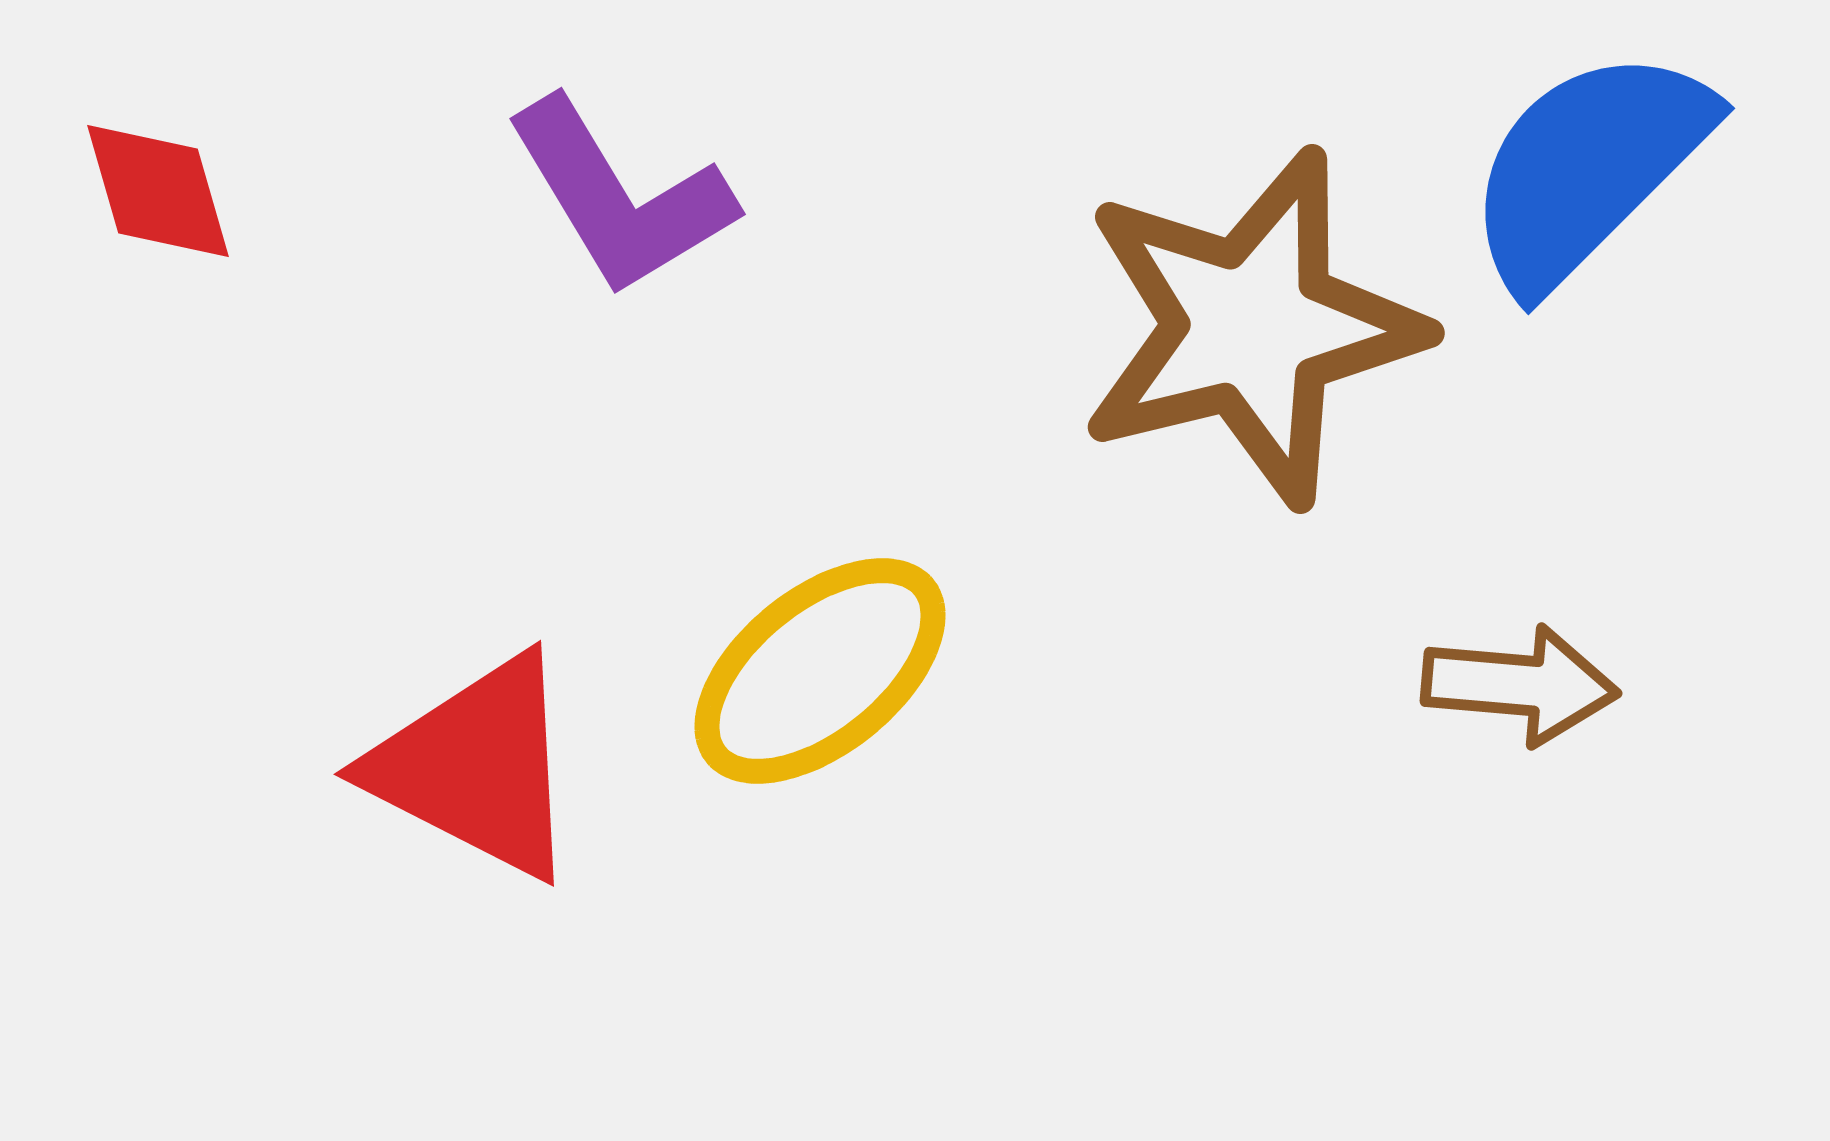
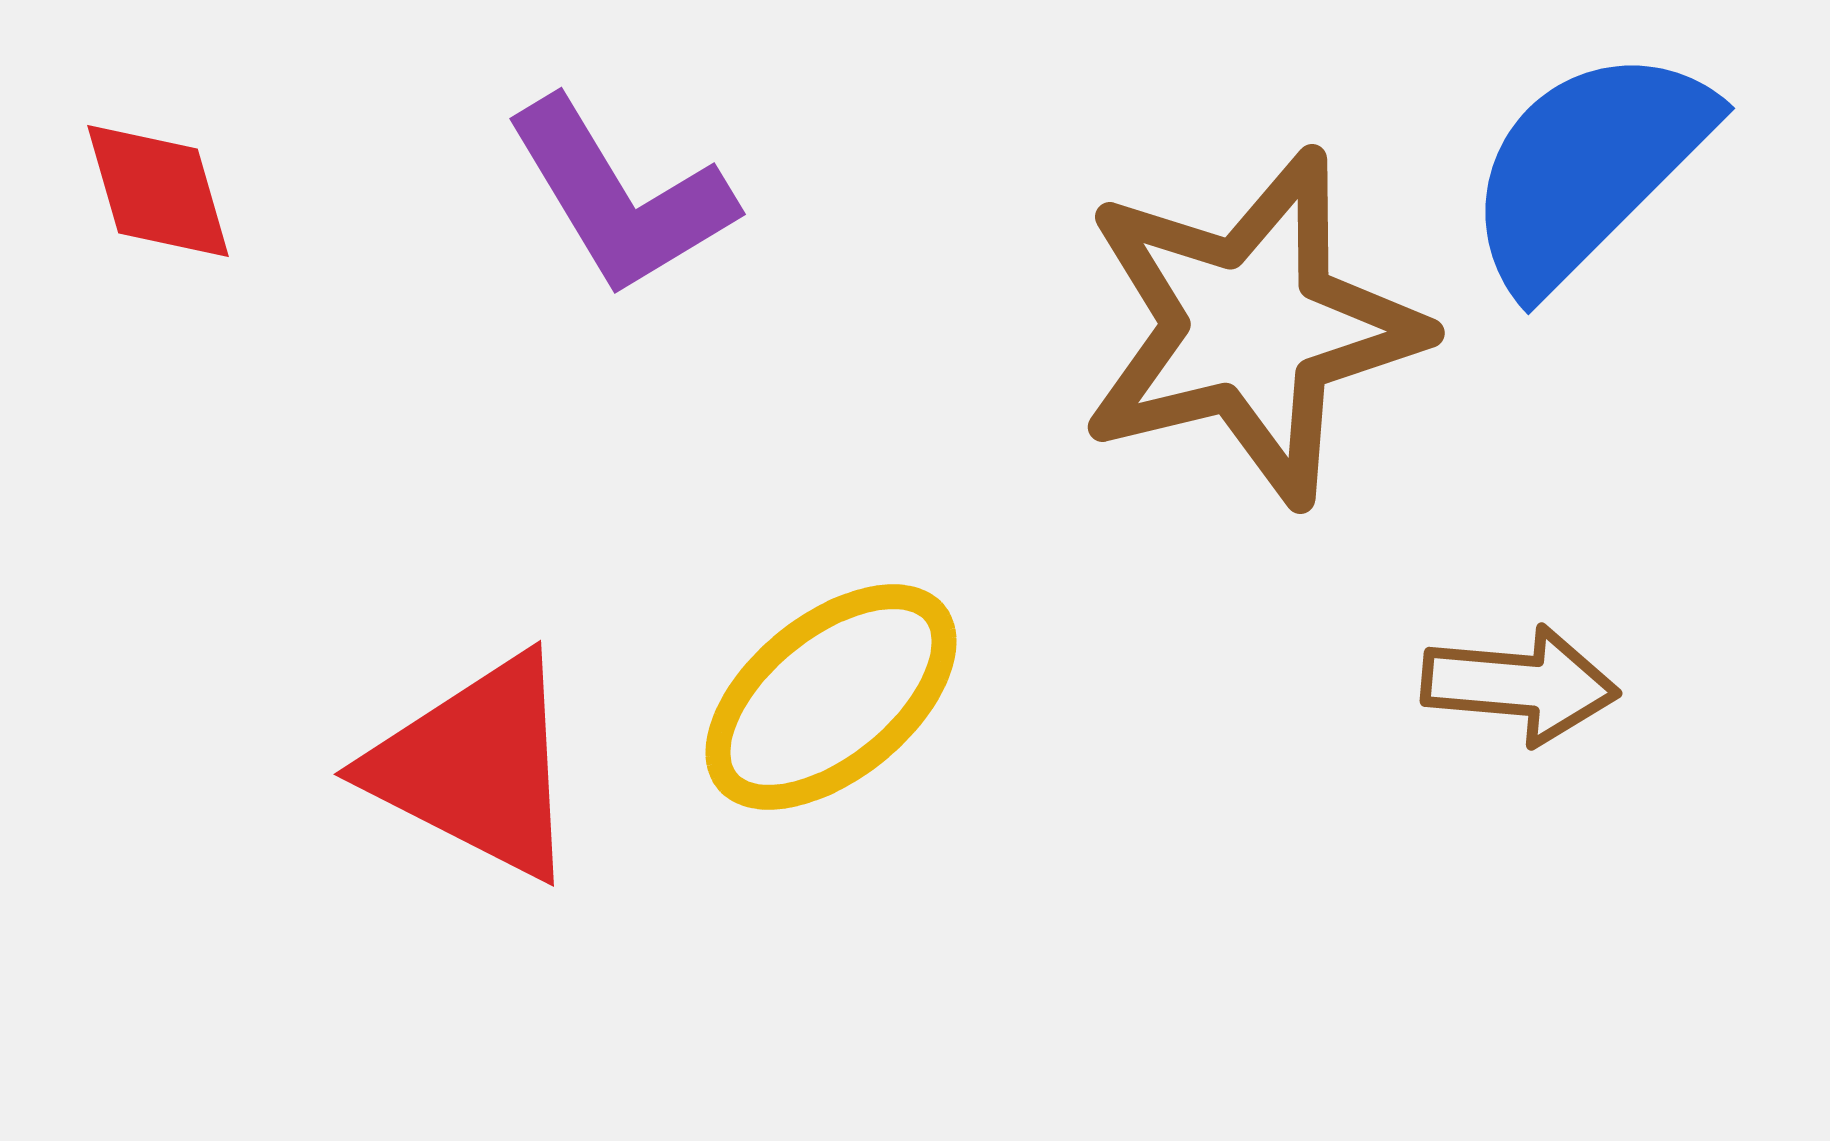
yellow ellipse: moved 11 px right, 26 px down
